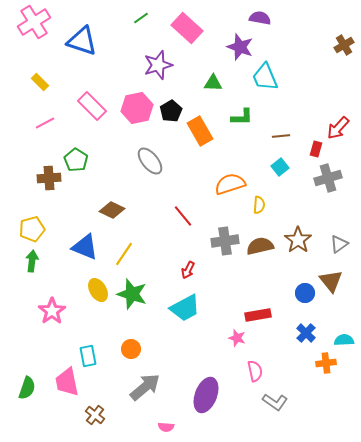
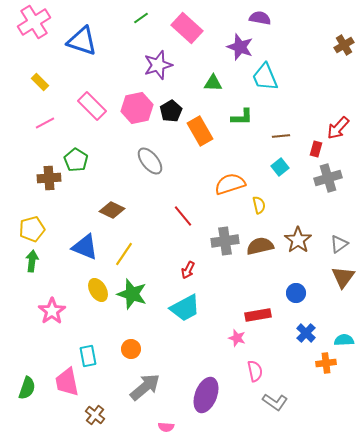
yellow semicircle at (259, 205): rotated 18 degrees counterclockwise
brown triangle at (331, 281): moved 12 px right, 4 px up; rotated 15 degrees clockwise
blue circle at (305, 293): moved 9 px left
